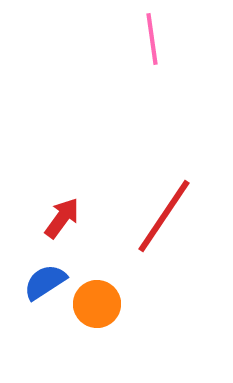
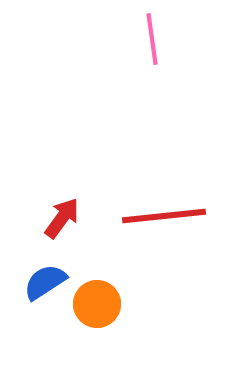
red line: rotated 50 degrees clockwise
